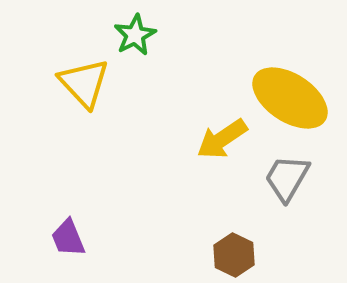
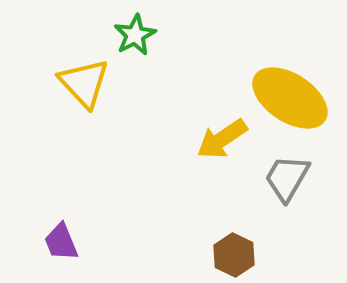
purple trapezoid: moved 7 px left, 4 px down
